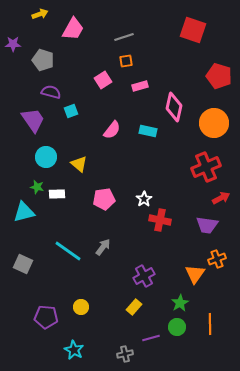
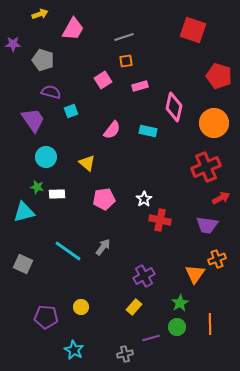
yellow triangle at (79, 164): moved 8 px right, 1 px up
